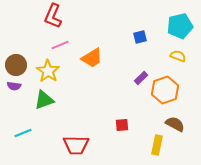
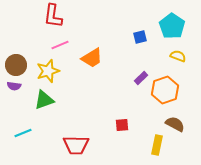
red L-shape: rotated 15 degrees counterclockwise
cyan pentagon: moved 8 px left; rotated 25 degrees counterclockwise
yellow star: rotated 20 degrees clockwise
